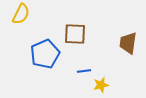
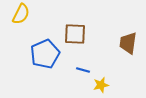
blue line: moved 1 px left, 1 px up; rotated 24 degrees clockwise
